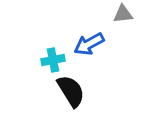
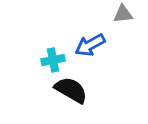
blue arrow: moved 1 px right, 1 px down
black semicircle: moved 1 px up; rotated 28 degrees counterclockwise
